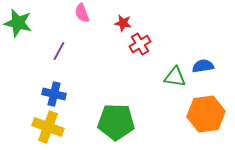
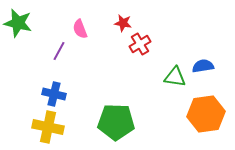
pink semicircle: moved 2 px left, 16 px down
yellow cross: rotated 8 degrees counterclockwise
